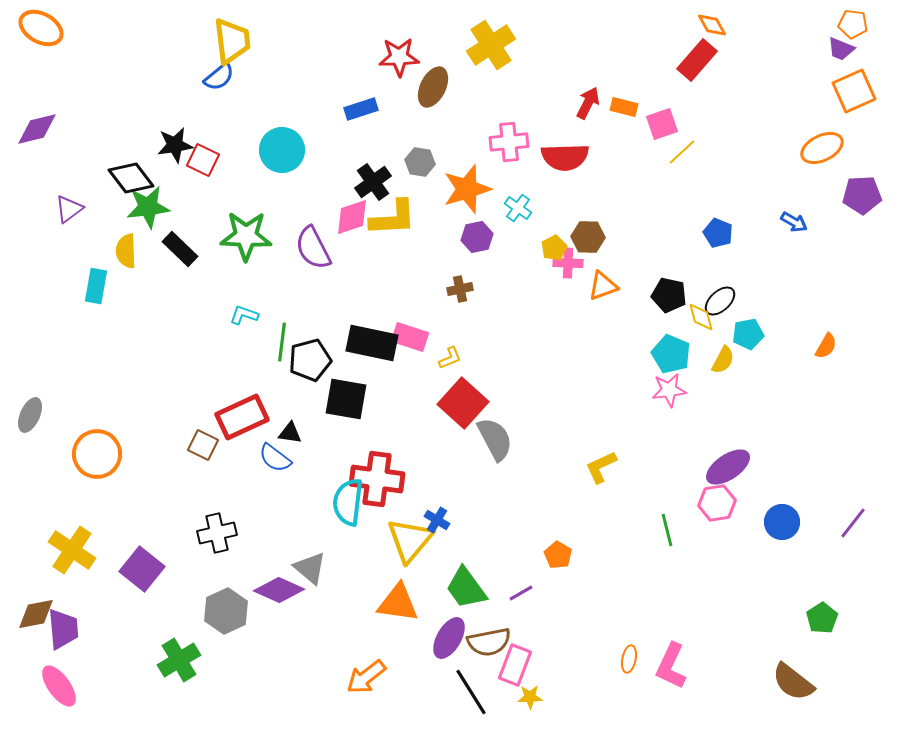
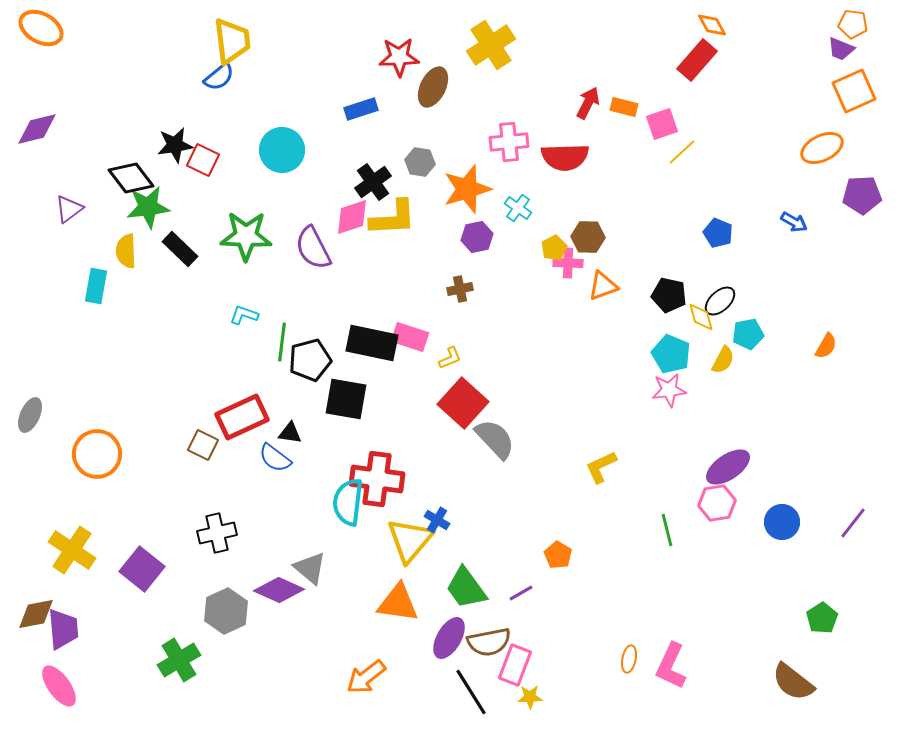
gray semicircle at (495, 439): rotated 15 degrees counterclockwise
